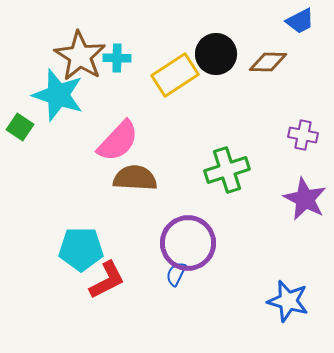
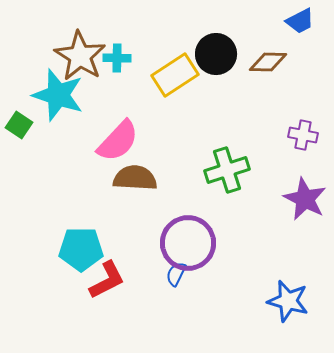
green square: moved 1 px left, 2 px up
